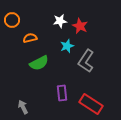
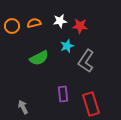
orange circle: moved 6 px down
red star: rotated 21 degrees counterclockwise
orange semicircle: moved 4 px right, 15 px up
green semicircle: moved 5 px up
purple rectangle: moved 1 px right, 1 px down
red rectangle: rotated 40 degrees clockwise
